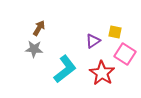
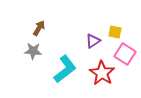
gray star: moved 1 px left, 2 px down
